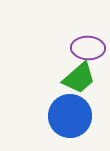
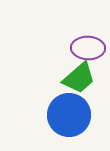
blue circle: moved 1 px left, 1 px up
